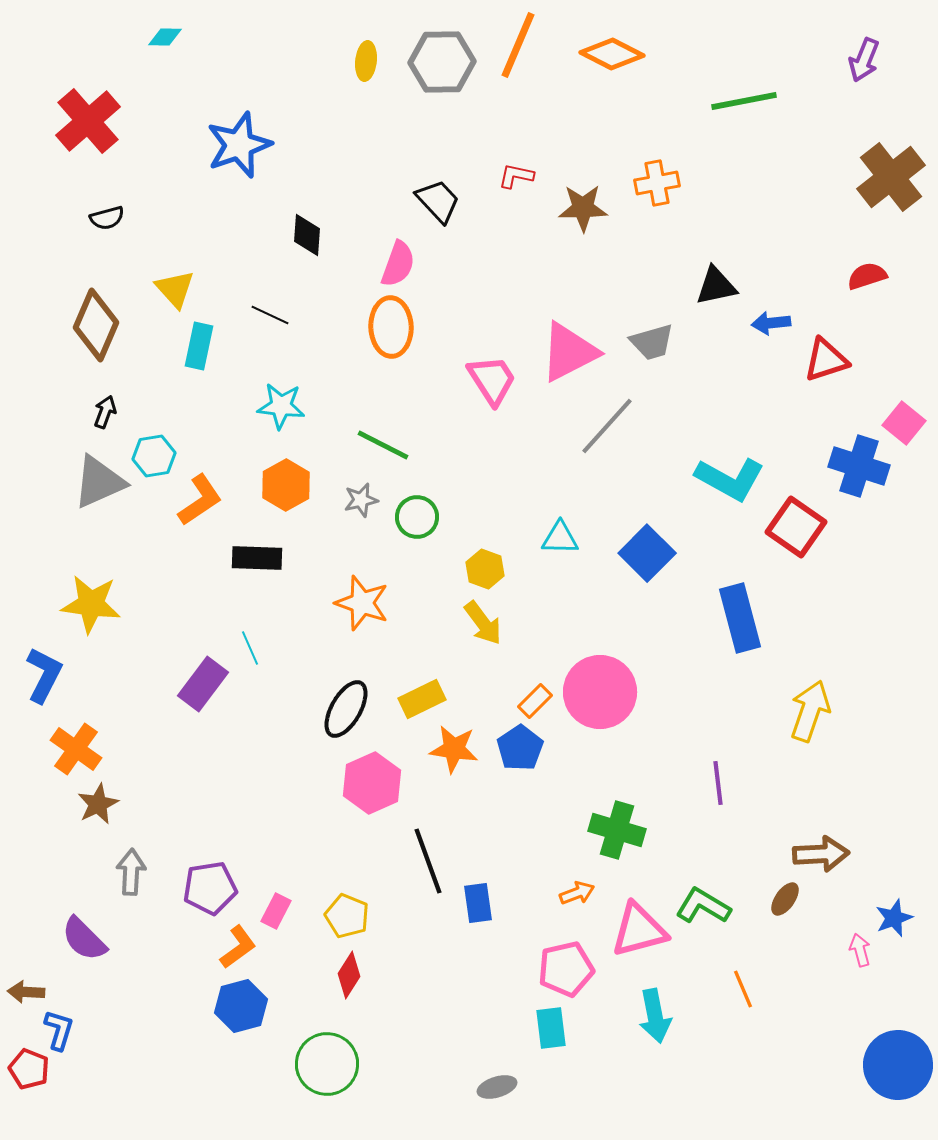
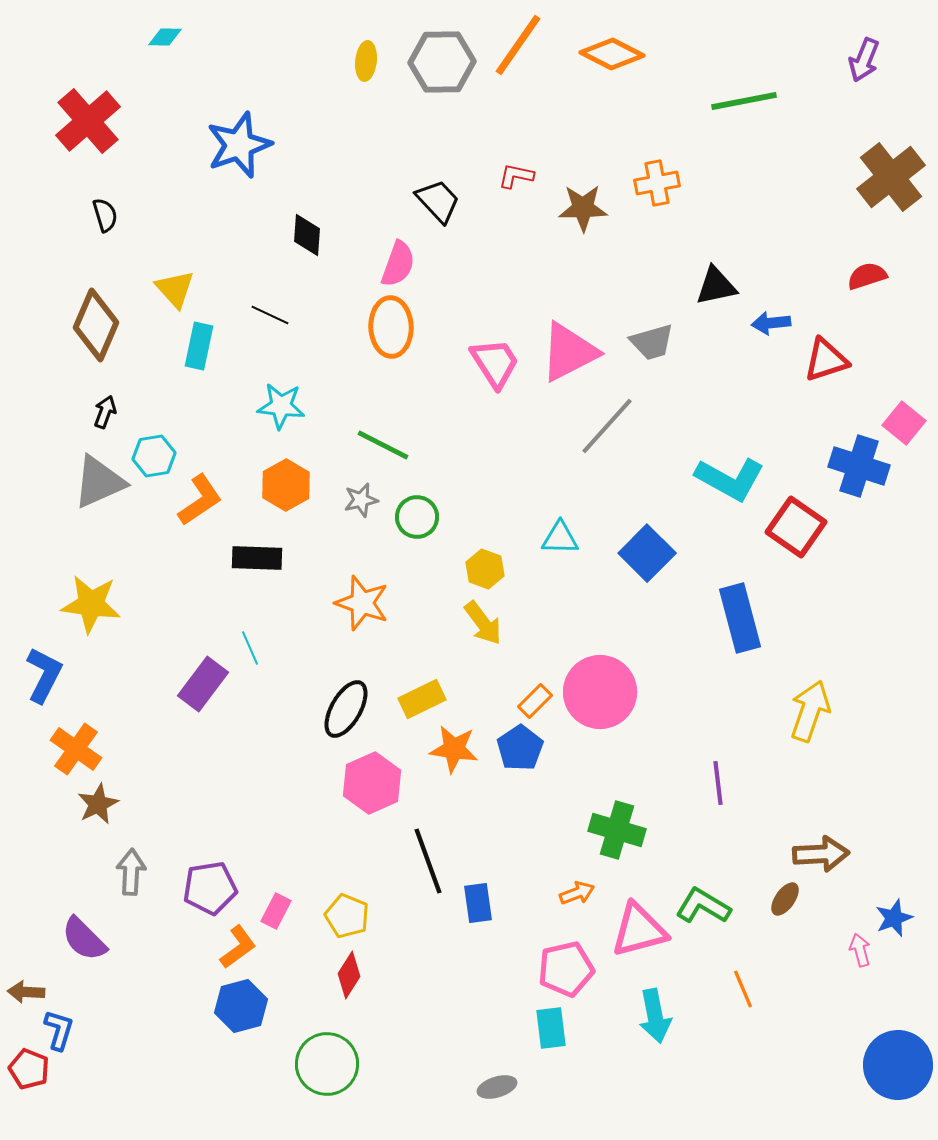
orange line at (518, 45): rotated 12 degrees clockwise
black semicircle at (107, 218): moved 2 px left, 3 px up; rotated 92 degrees counterclockwise
pink trapezoid at (492, 380): moved 3 px right, 17 px up
